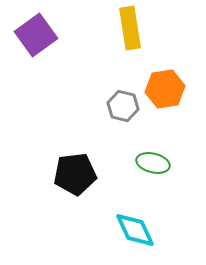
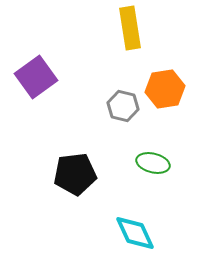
purple square: moved 42 px down
cyan diamond: moved 3 px down
